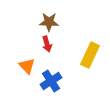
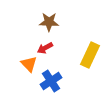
red arrow: moved 2 px left, 4 px down; rotated 77 degrees clockwise
orange triangle: moved 2 px right, 2 px up
